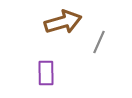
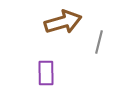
gray line: rotated 10 degrees counterclockwise
